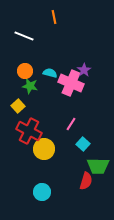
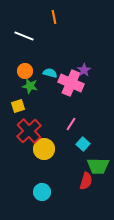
yellow square: rotated 24 degrees clockwise
red cross: rotated 20 degrees clockwise
